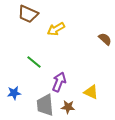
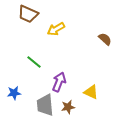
brown star: rotated 16 degrees counterclockwise
